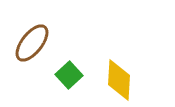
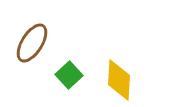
brown ellipse: rotated 6 degrees counterclockwise
